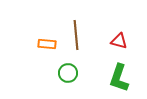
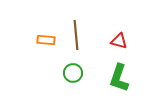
orange rectangle: moved 1 px left, 4 px up
green circle: moved 5 px right
